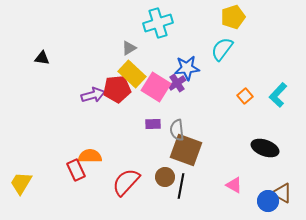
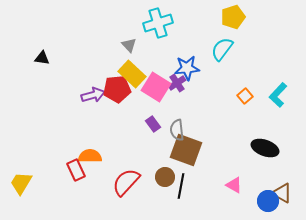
gray triangle: moved 3 px up; rotated 42 degrees counterclockwise
purple rectangle: rotated 56 degrees clockwise
